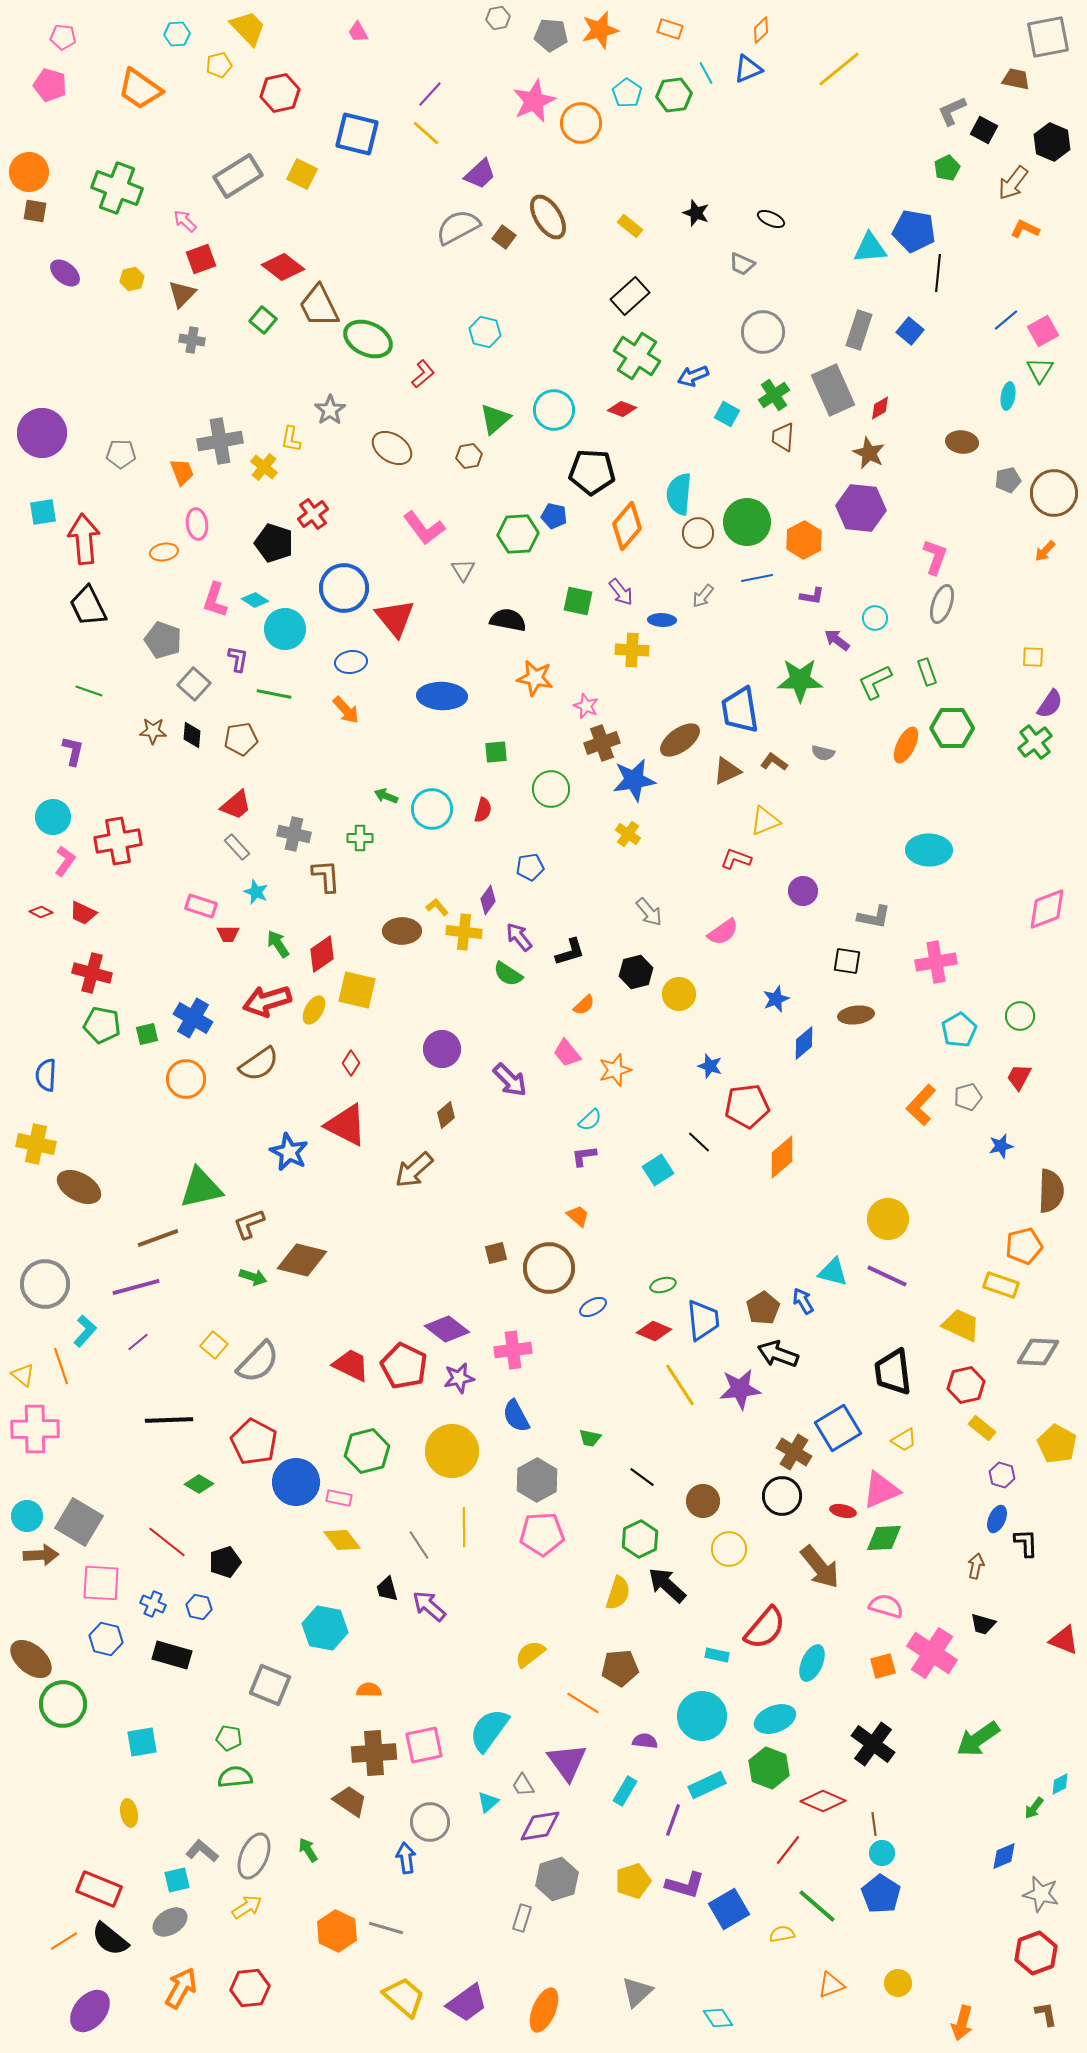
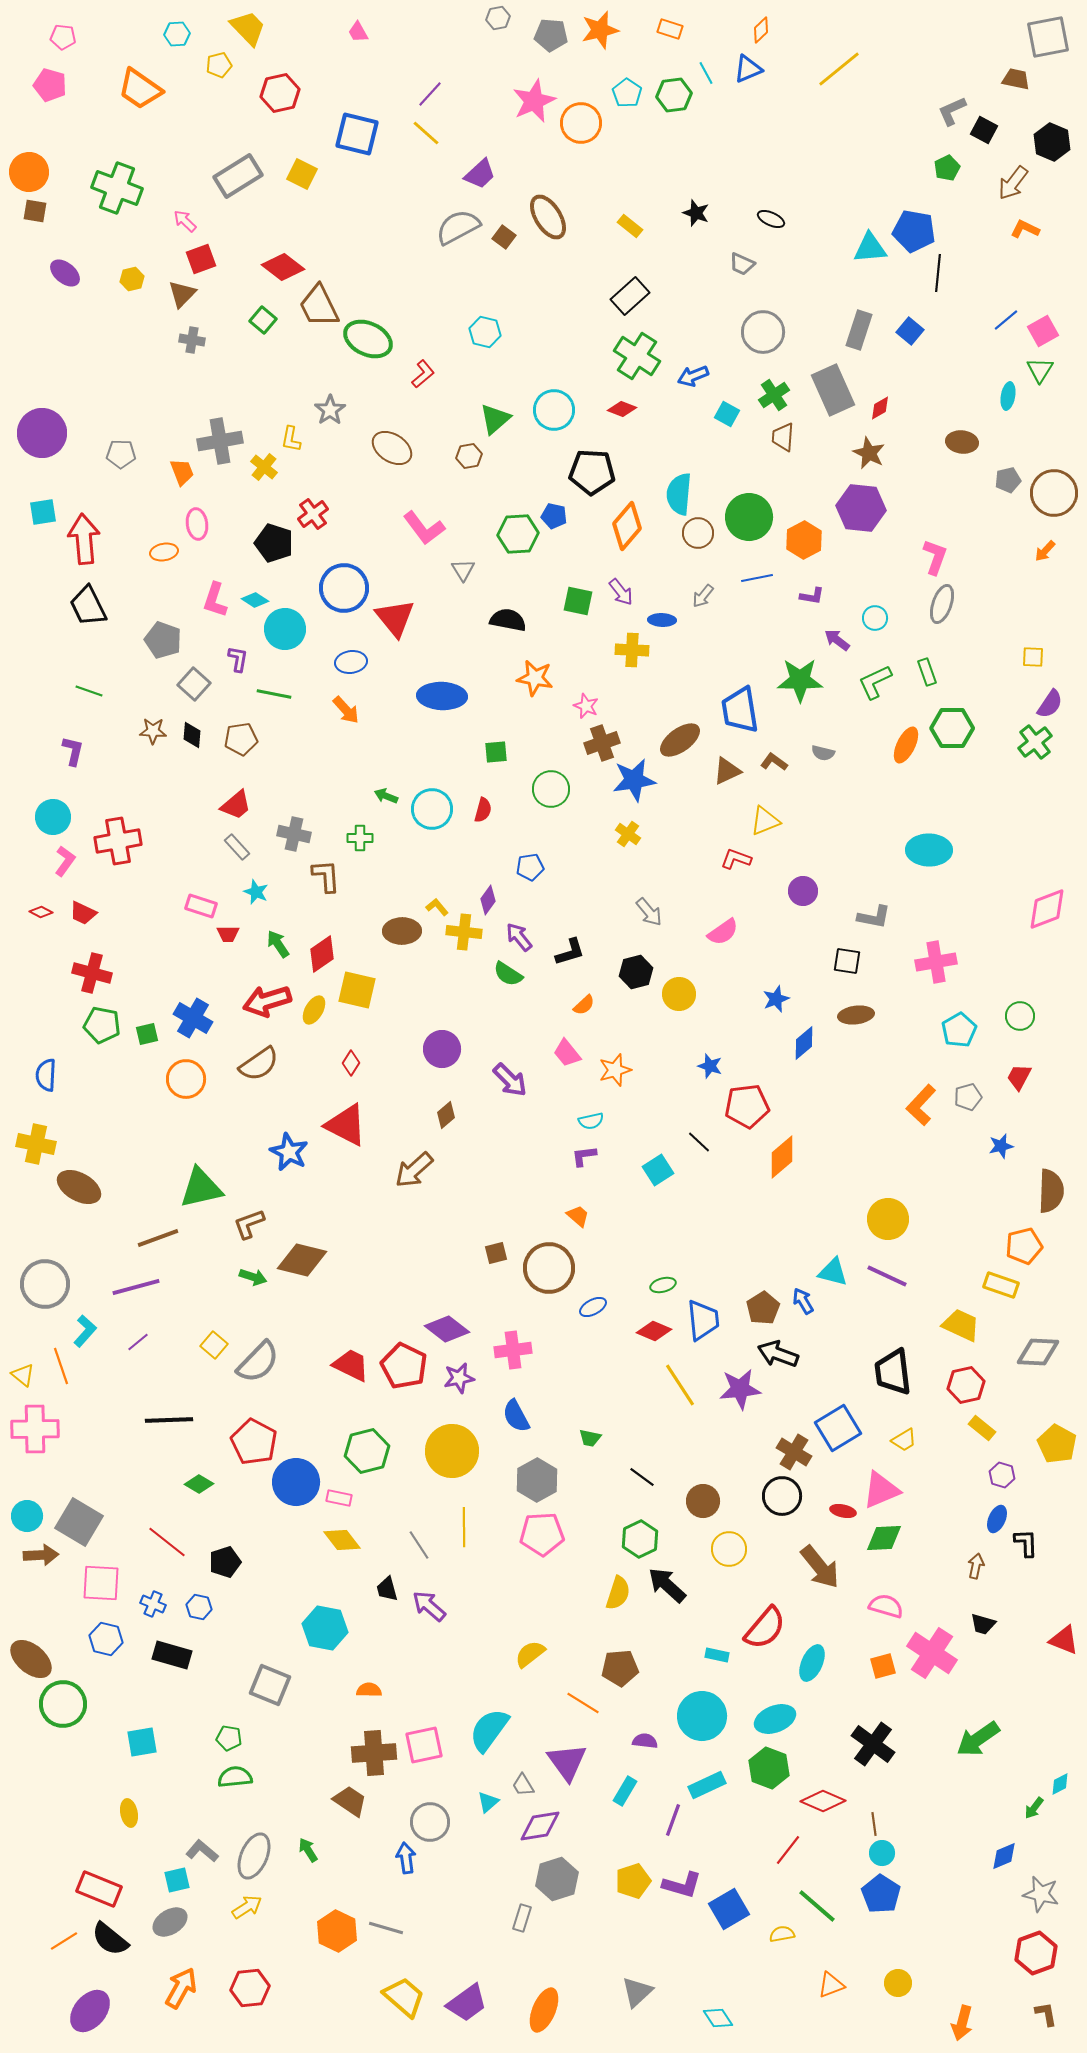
green circle at (747, 522): moved 2 px right, 5 px up
cyan semicircle at (590, 1120): moved 1 px right, 1 px down; rotated 30 degrees clockwise
purple L-shape at (685, 1885): moved 3 px left
